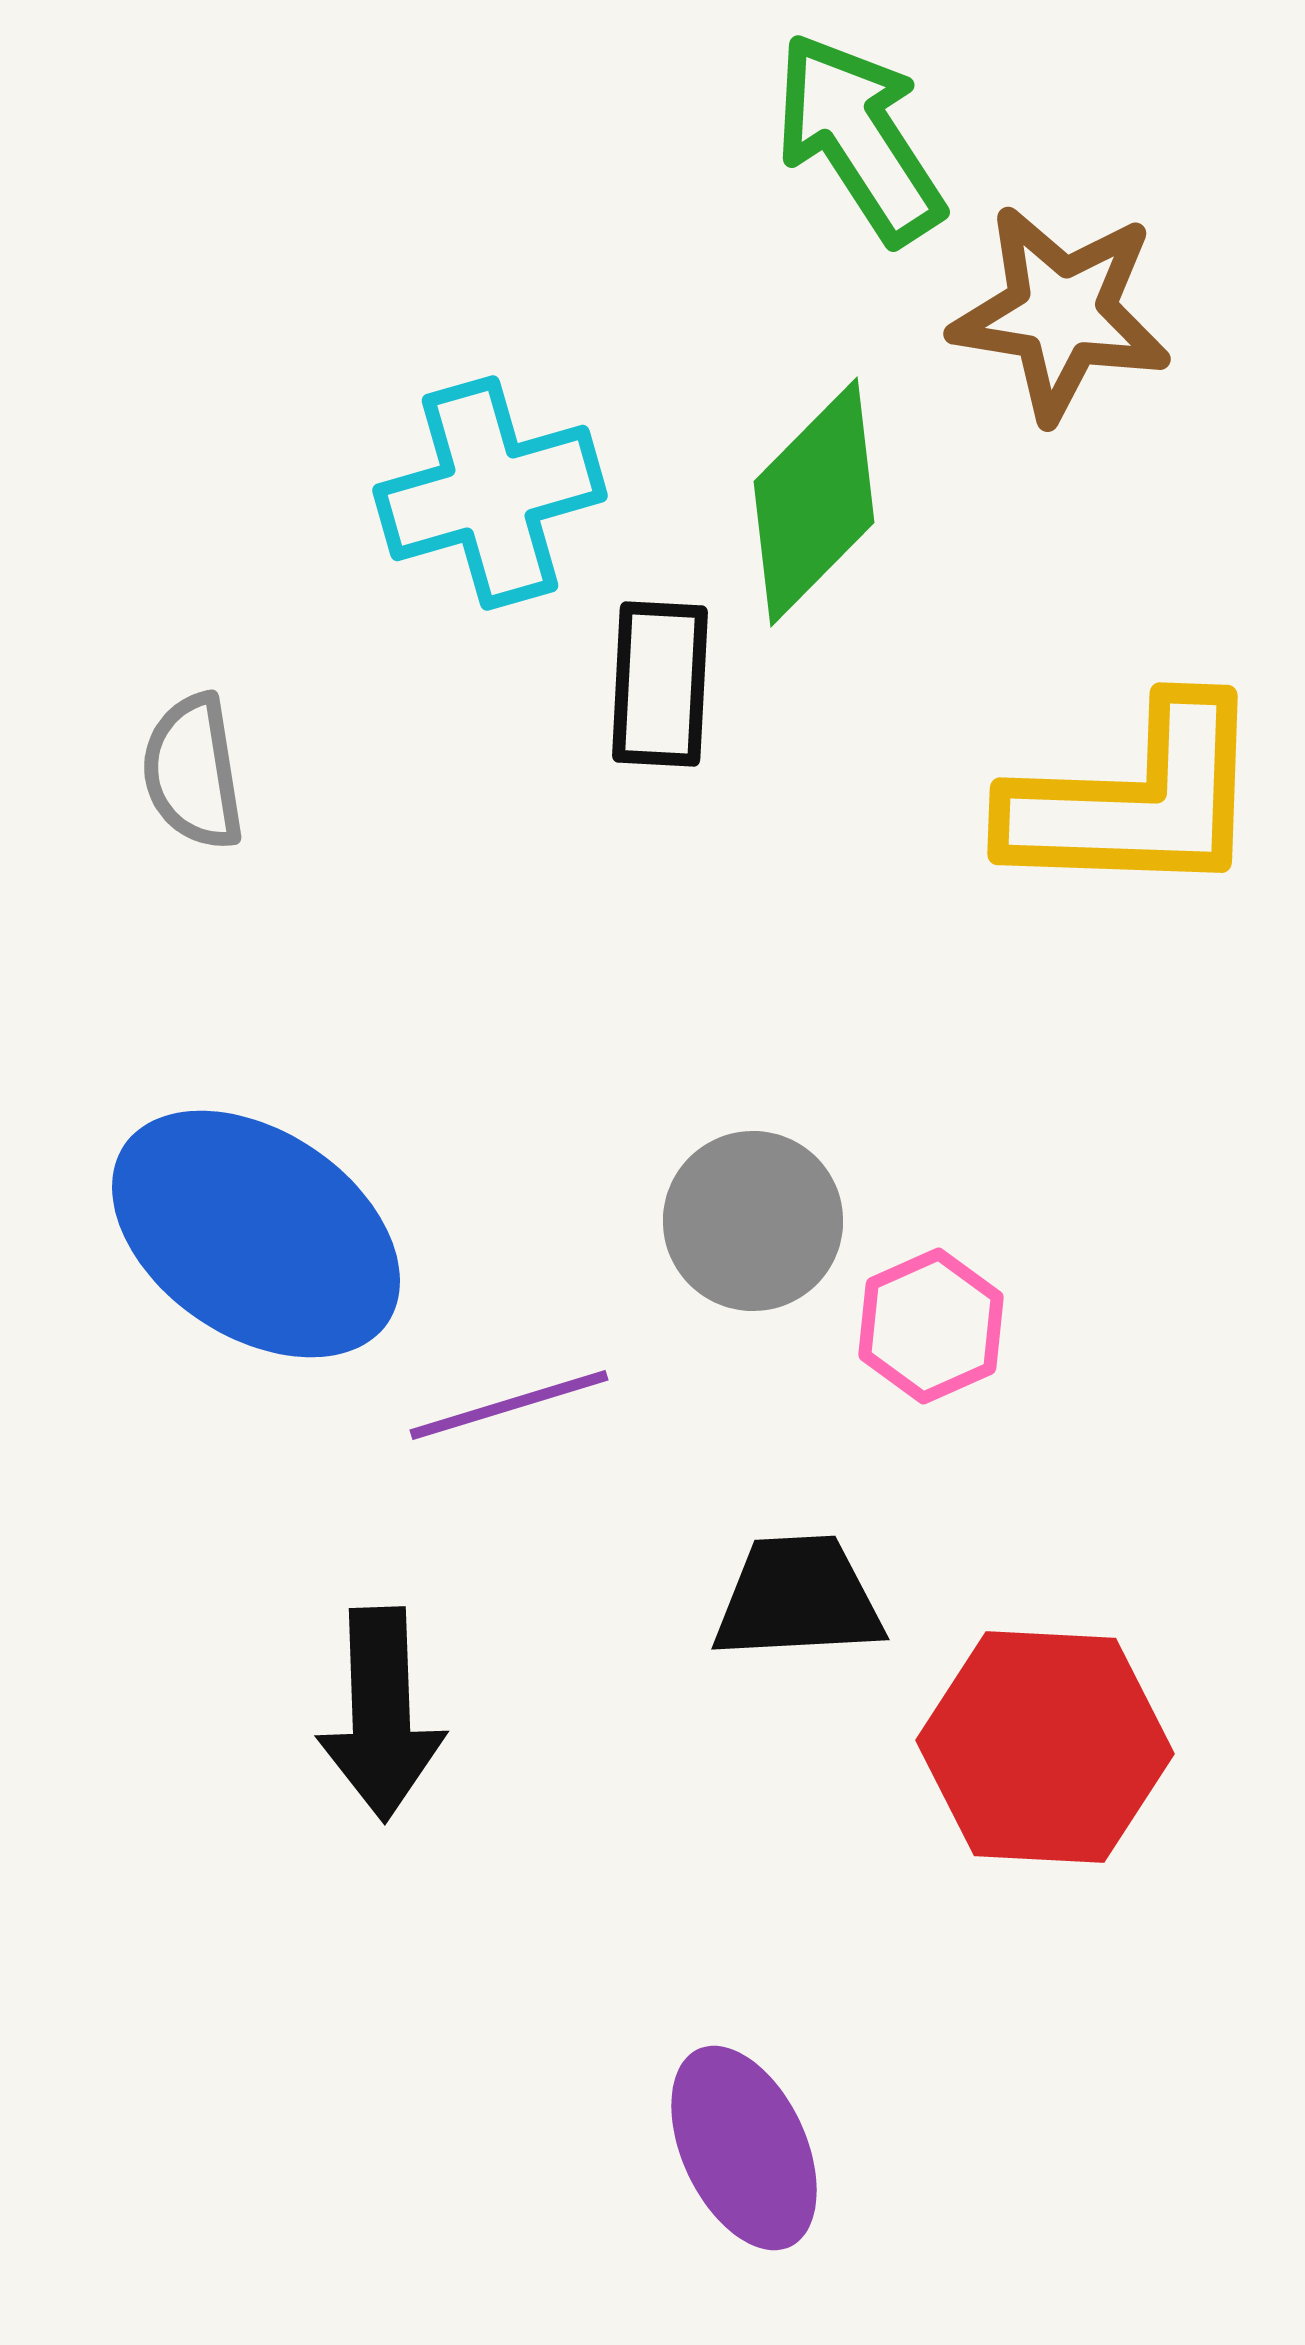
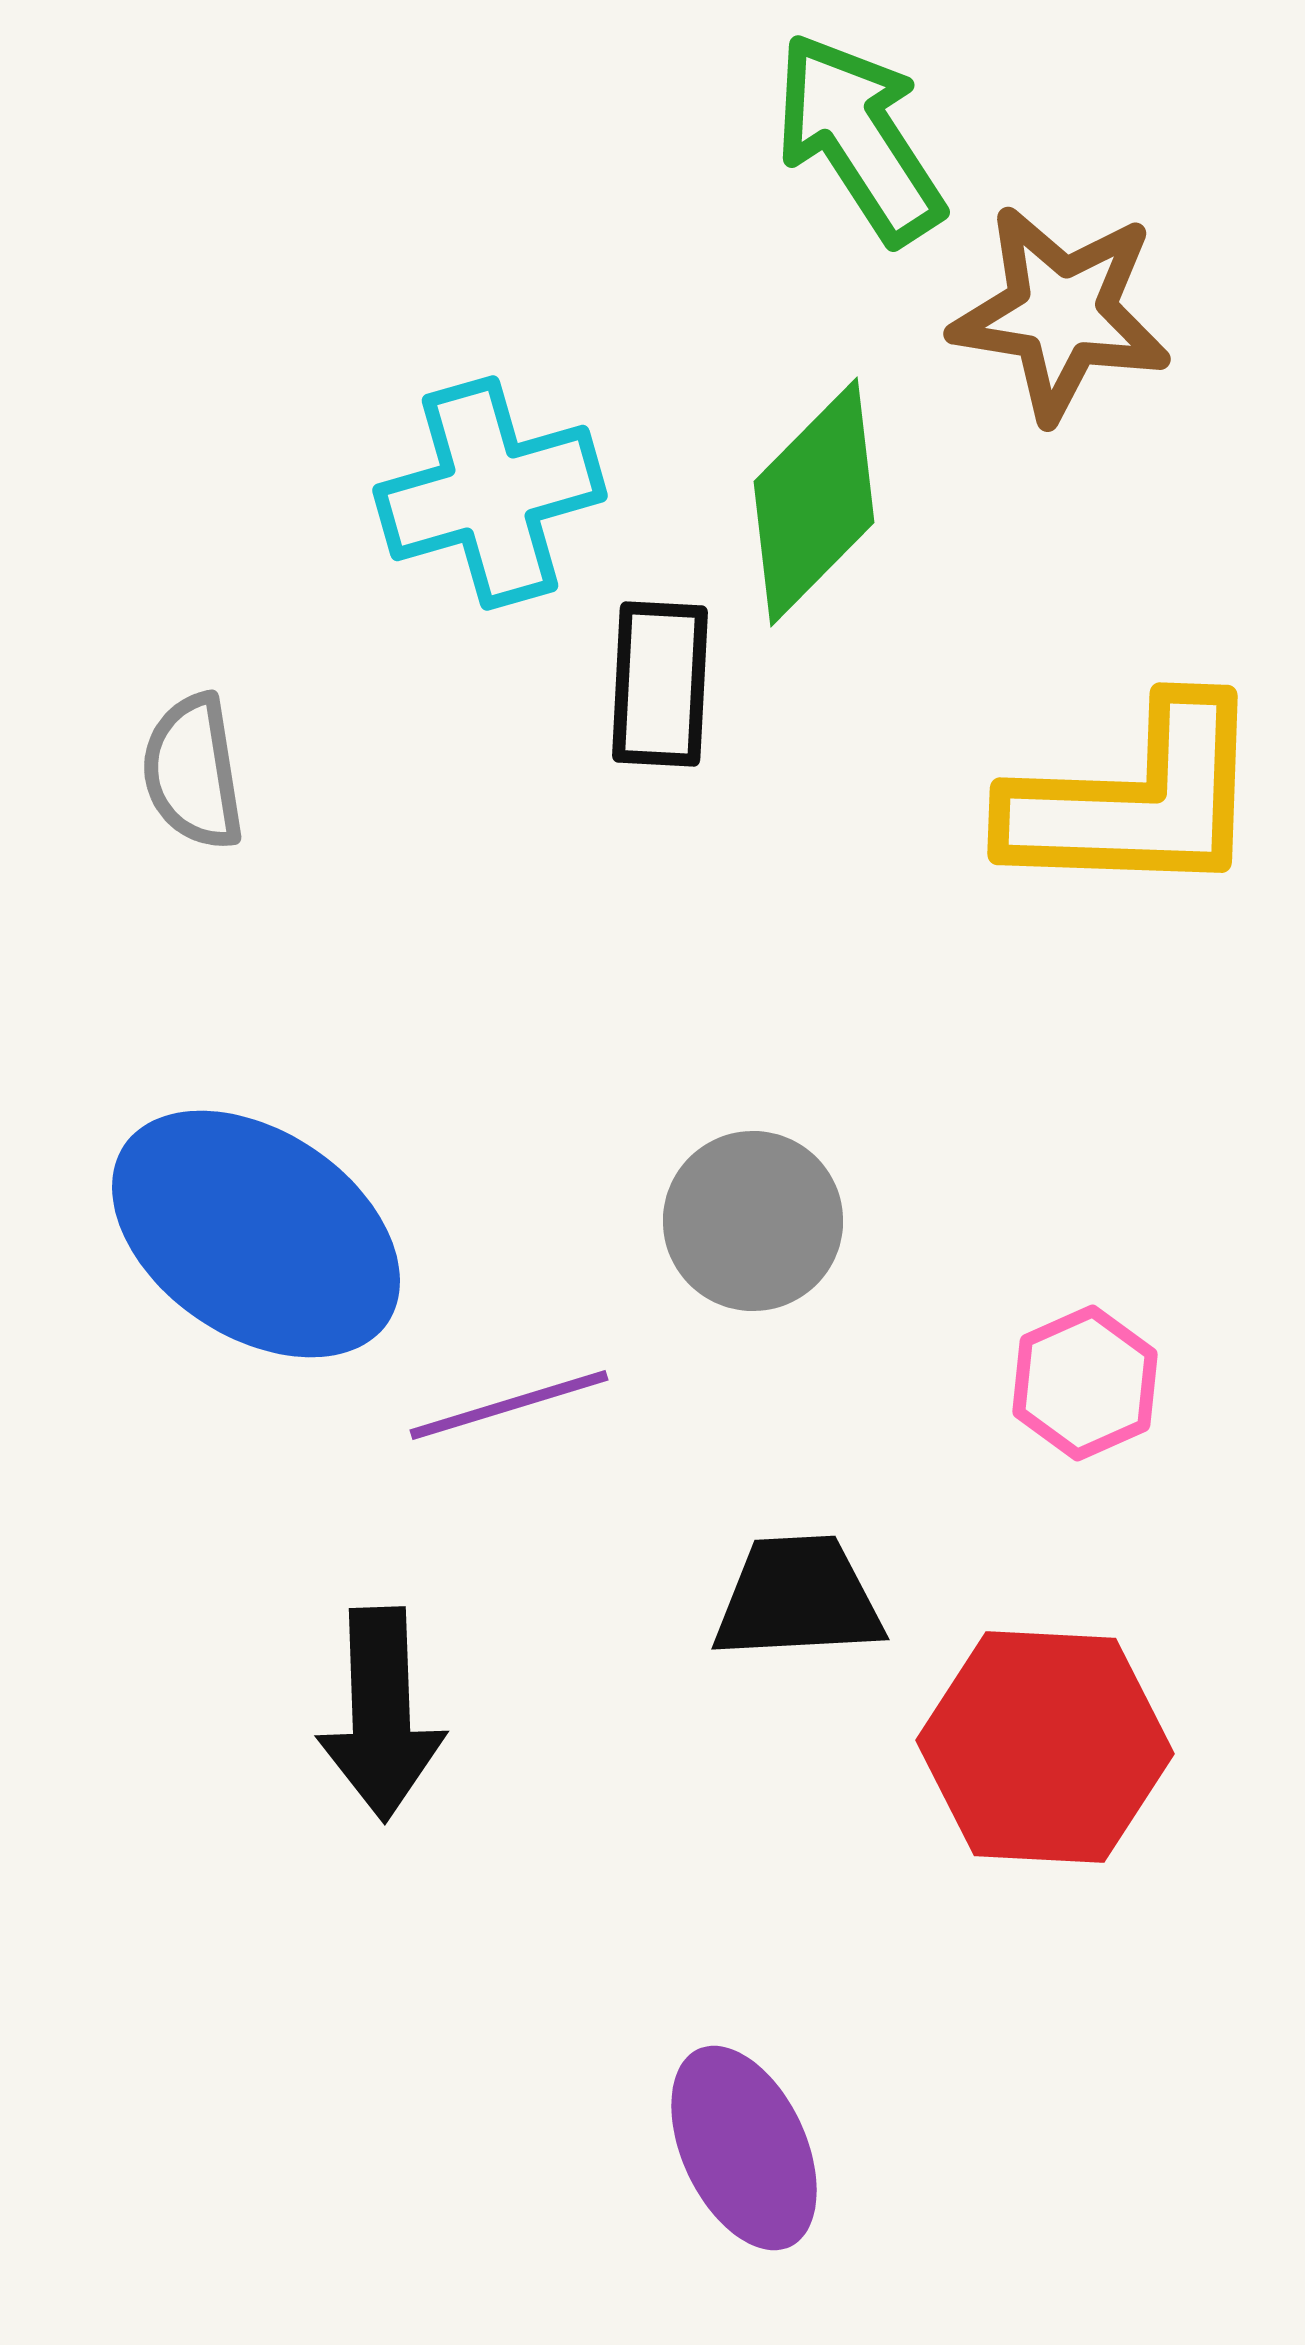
pink hexagon: moved 154 px right, 57 px down
